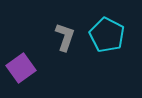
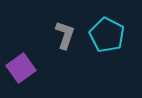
gray L-shape: moved 2 px up
